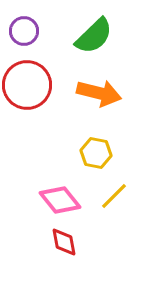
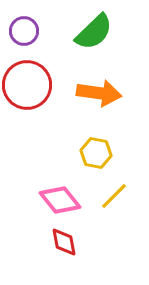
green semicircle: moved 4 px up
orange arrow: rotated 6 degrees counterclockwise
